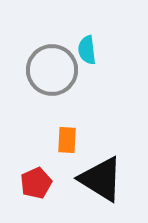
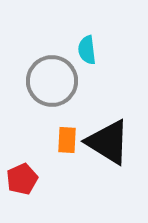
gray circle: moved 11 px down
black triangle: moved 7 px right, 37 px up
red pentagon: moved 14 px left, 4 px up
